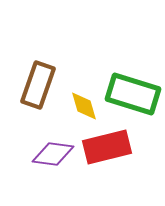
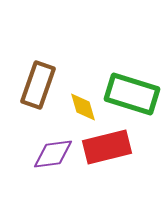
green rectangle: moved 1 px left
yellow diamond: moved 1 px left, 1 px down
purple diamond: rotated 15 degrees counterclockwise
